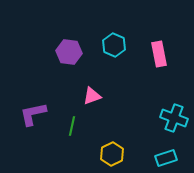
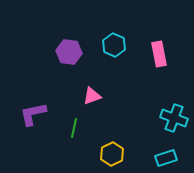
green line: moved 2 px right, 2 px down
